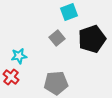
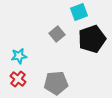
cyan square: moved 10 px right
gray square: moved 4 px up
red cross: moved 7 px right, 2 px down
